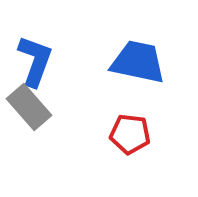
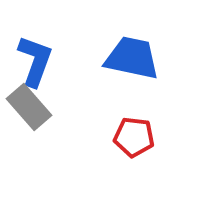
blue trapezoid: moved 6 px left, 4 px up
red pentagon: moved 4 px right, 3 px down
